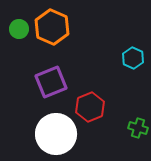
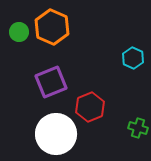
green circle: moved 3 px down
